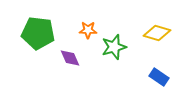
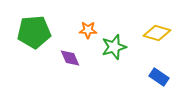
green pentagon: moved 4 px left, 1 px up; rotated 12 degrees counterclockwise
